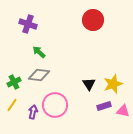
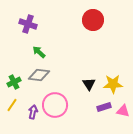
yellow star: rotated 18 degrees clockwise
purple rectangle: moved 1 px down
